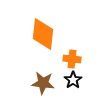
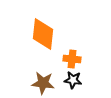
black star: rotated 30 degrees counterclockwise
